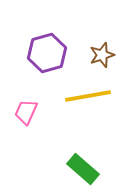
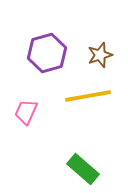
brown star: moved 2 px left
